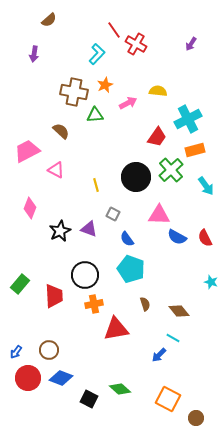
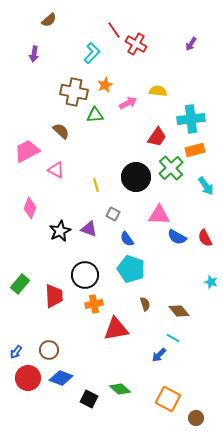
cyan L-shape at (97, 54): moved 5 px left, 1 px up
cyan cross at (188, 119): moved 3 px right; rotated 20 degrees clockwise
green cross at (171, 170): moved 2 px up
